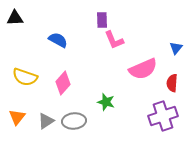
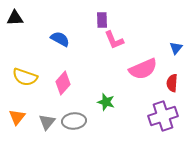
blue semicircle: moved 2 px right, 1 px up
gray triangle: moved 1 px right, 1 px down; rotated 18 degrees counterclockwise
